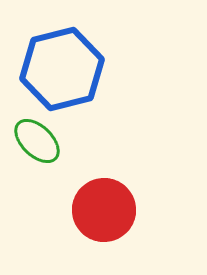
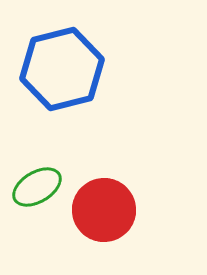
green ellipse: moved 46 px down; rotated 75 degrees counterclockwise
